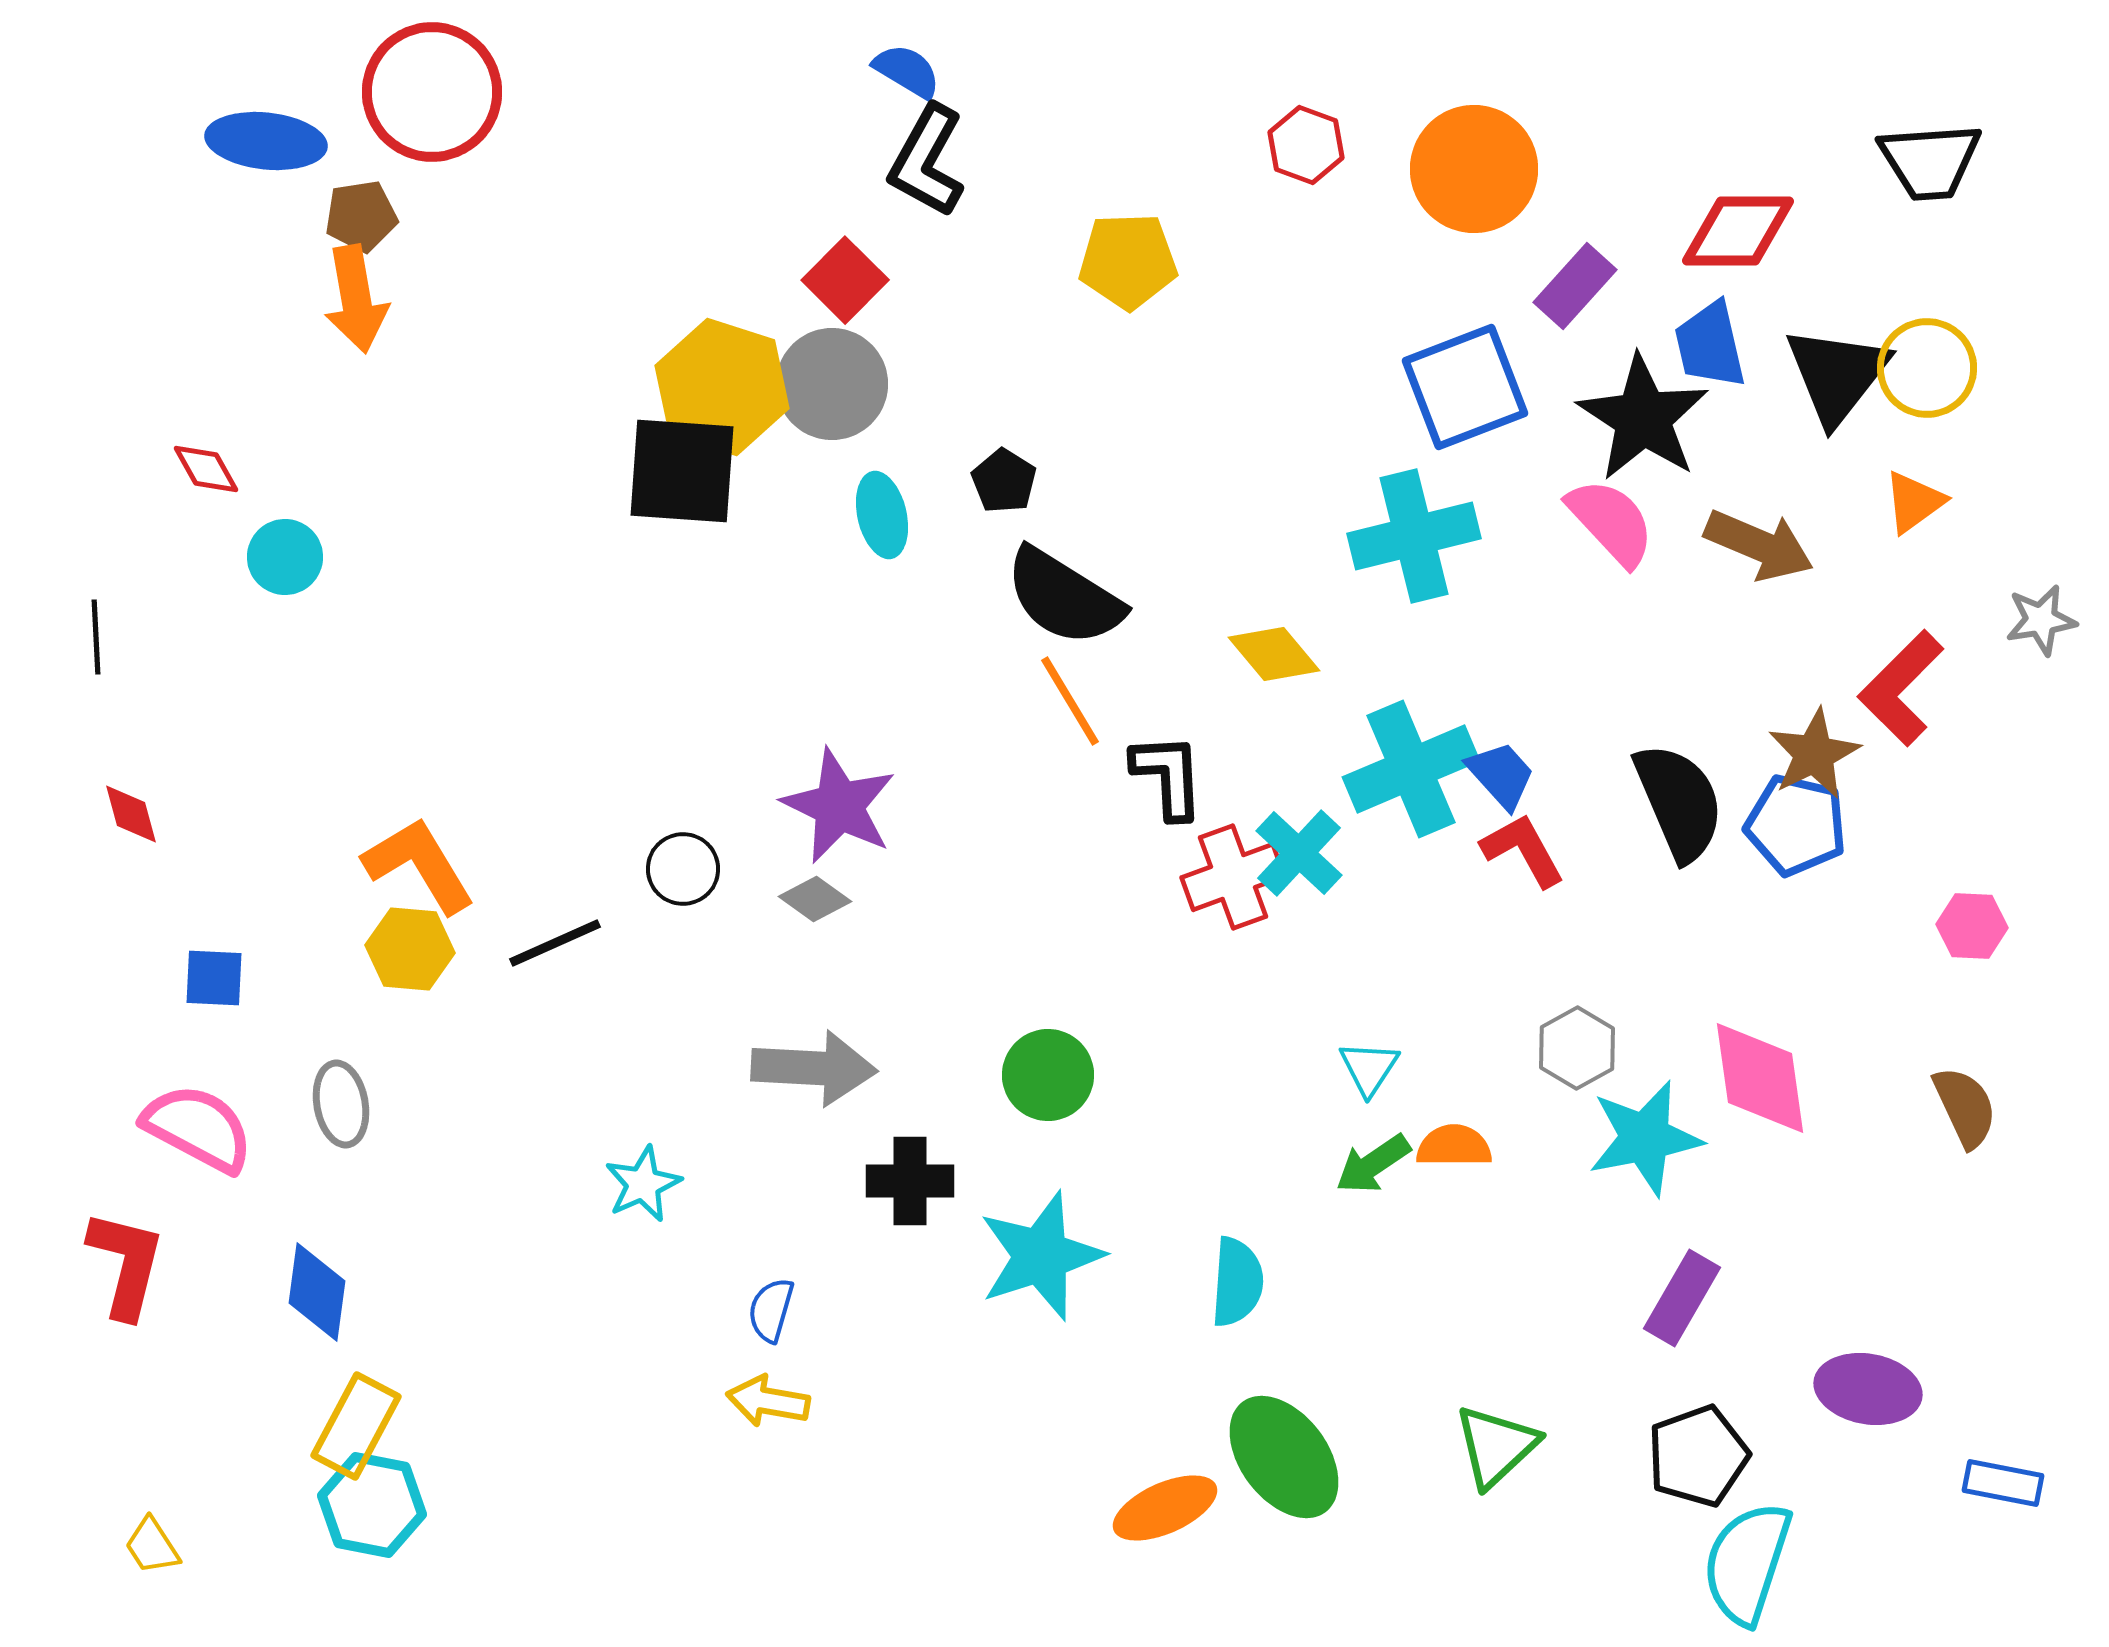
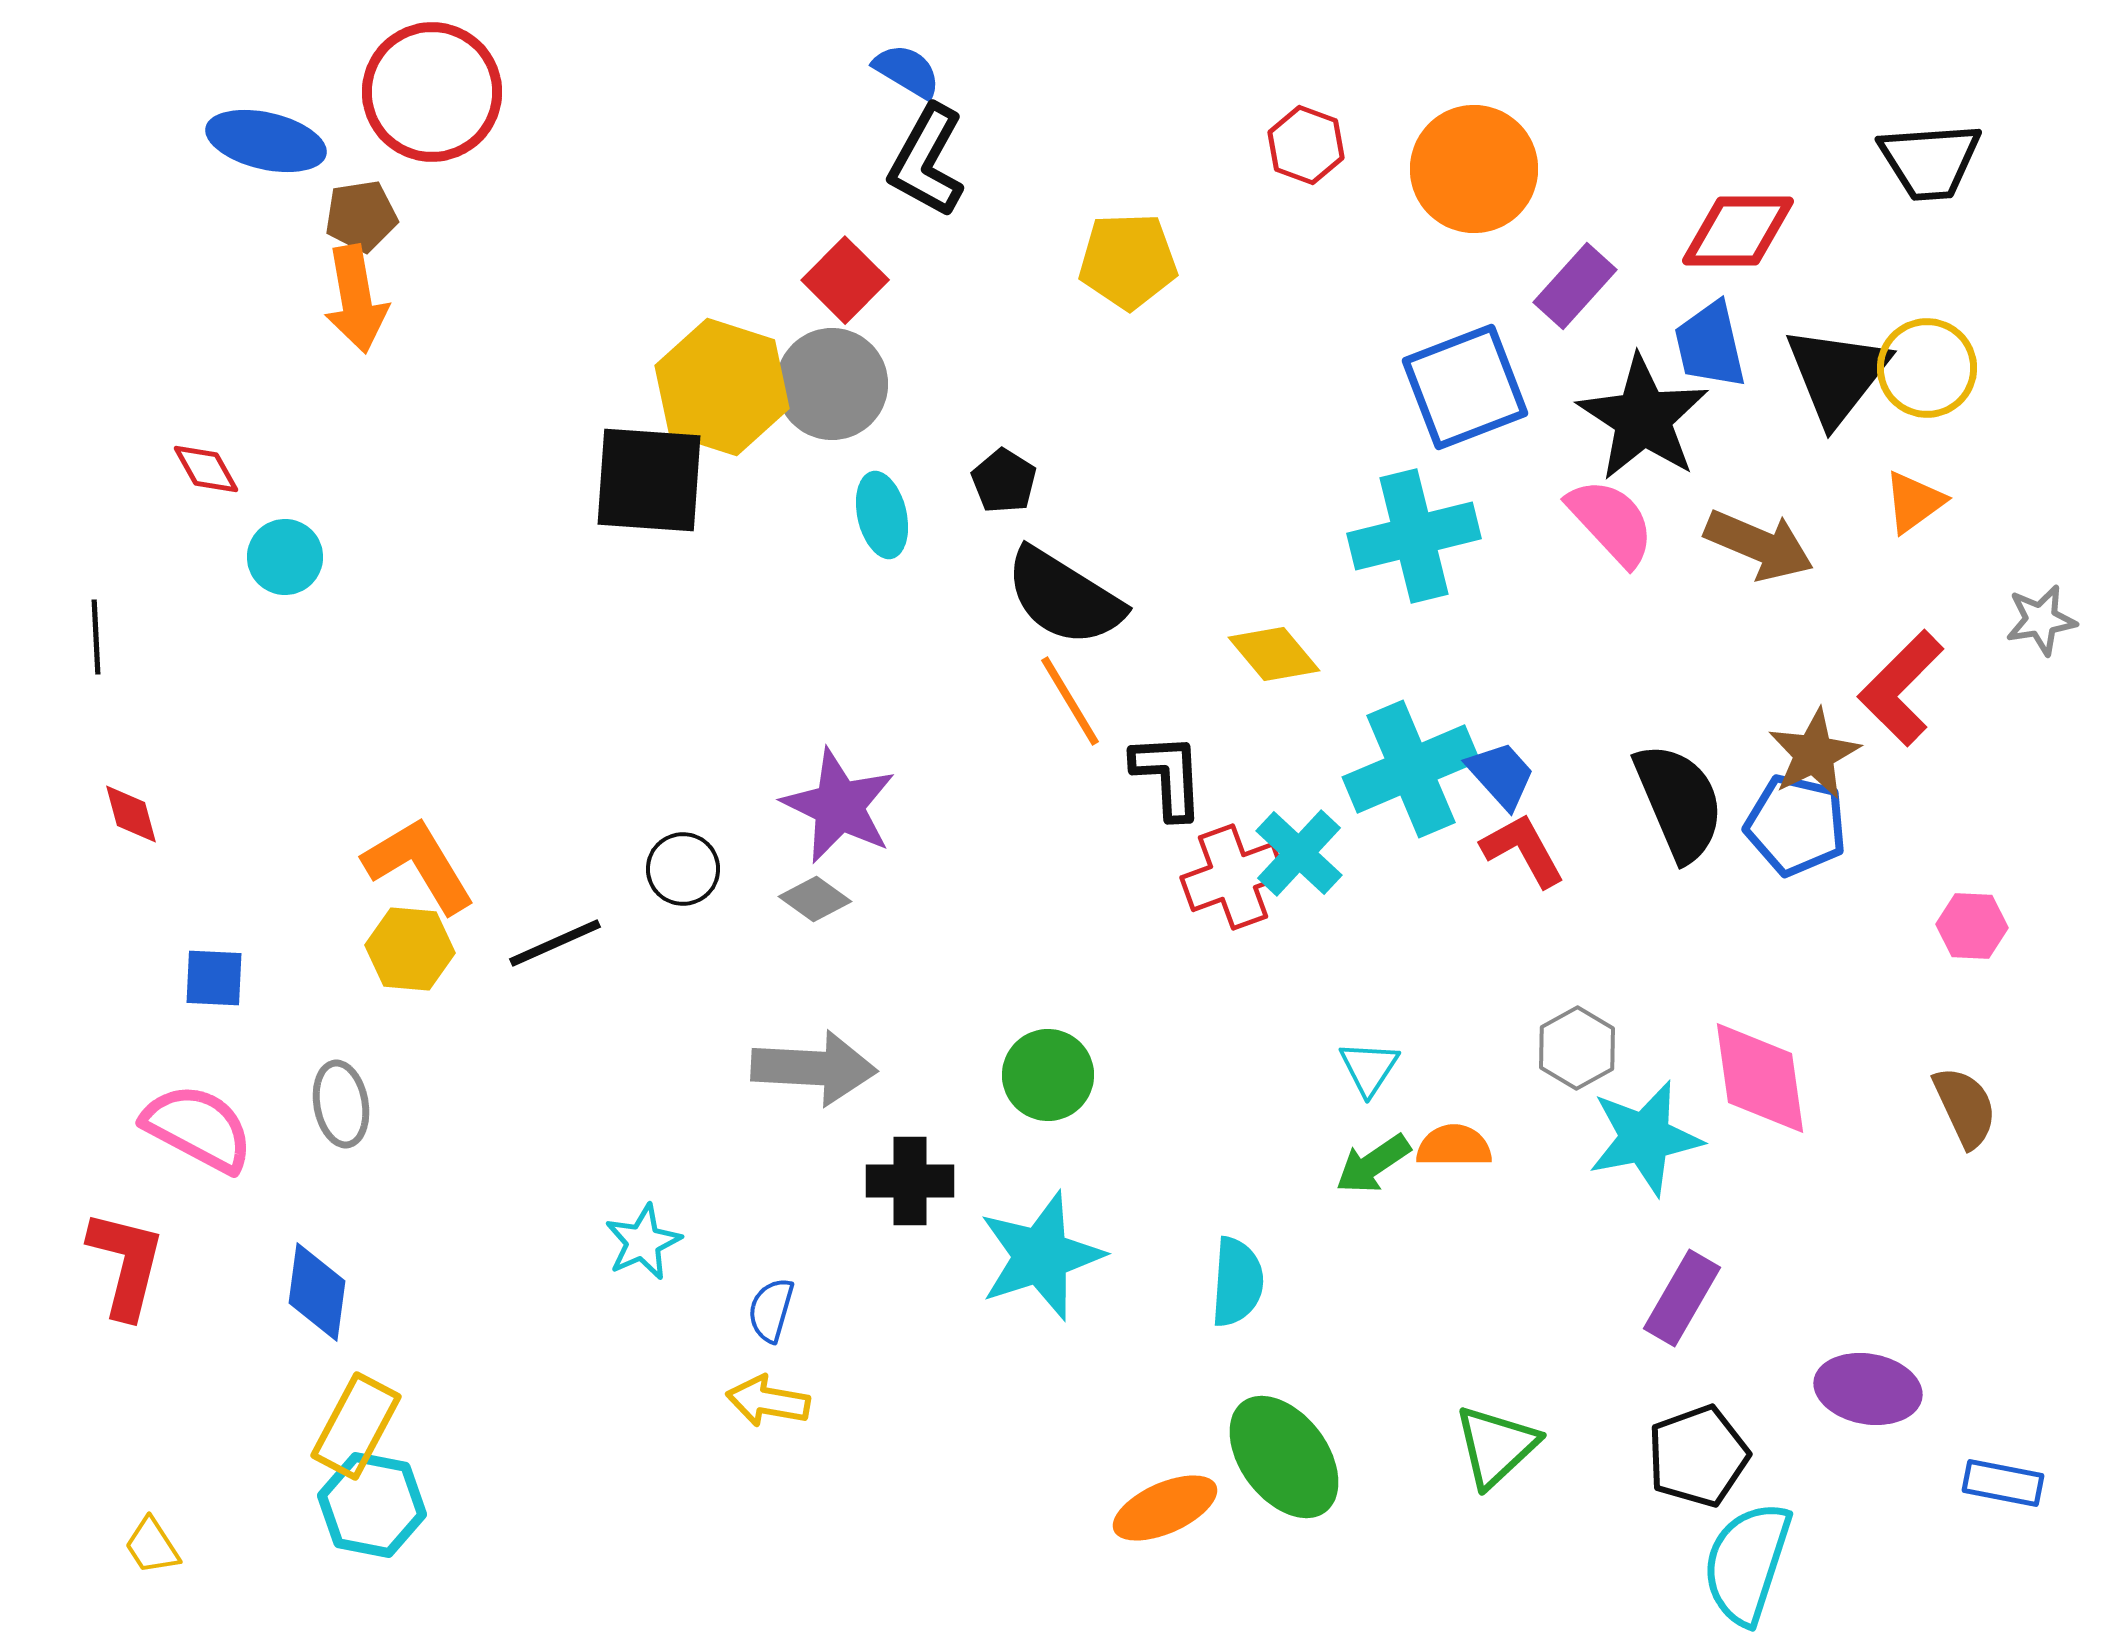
blue ellipse at (266, 141): rotated 7 degrees clockwise
black square at (682, 471): moved 33 px left, 9 px down
cyan star at (643, 1184): moved 58 px down
